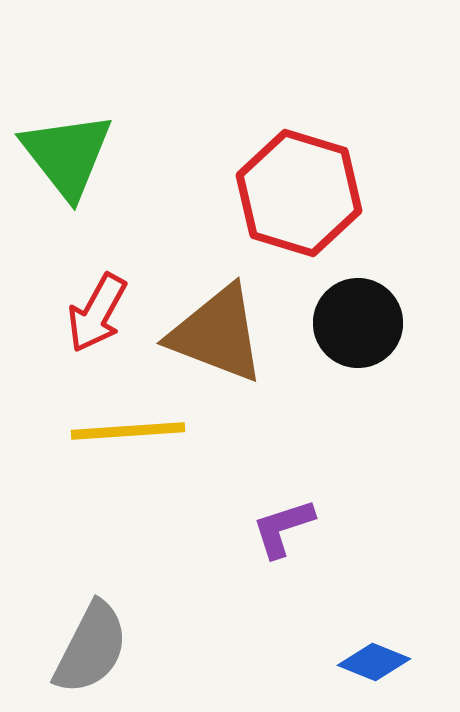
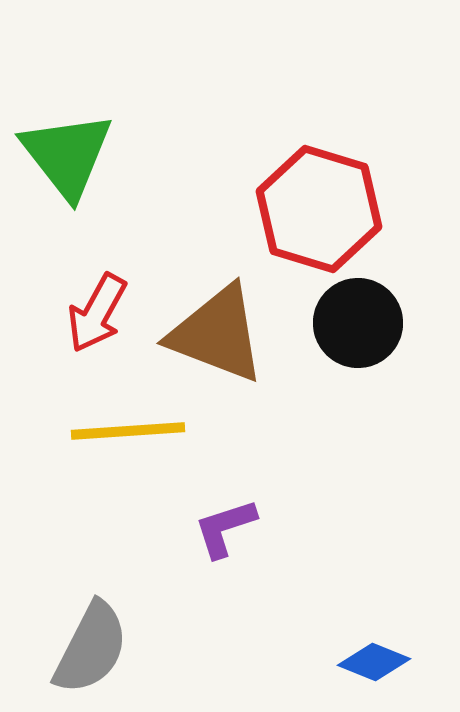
red hexagon: moved 20 px right, 16 px down
purple L-shape: moved 58 px left
